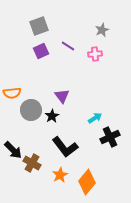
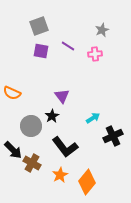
purple square: rotated 35 degrees clockwise
orange semicircle: rotated 30 degrees clockwise
gray circle: moved 16 px down
cyan arrow: moved 2 px left
black cross: moved 3 px right, 1 px up
